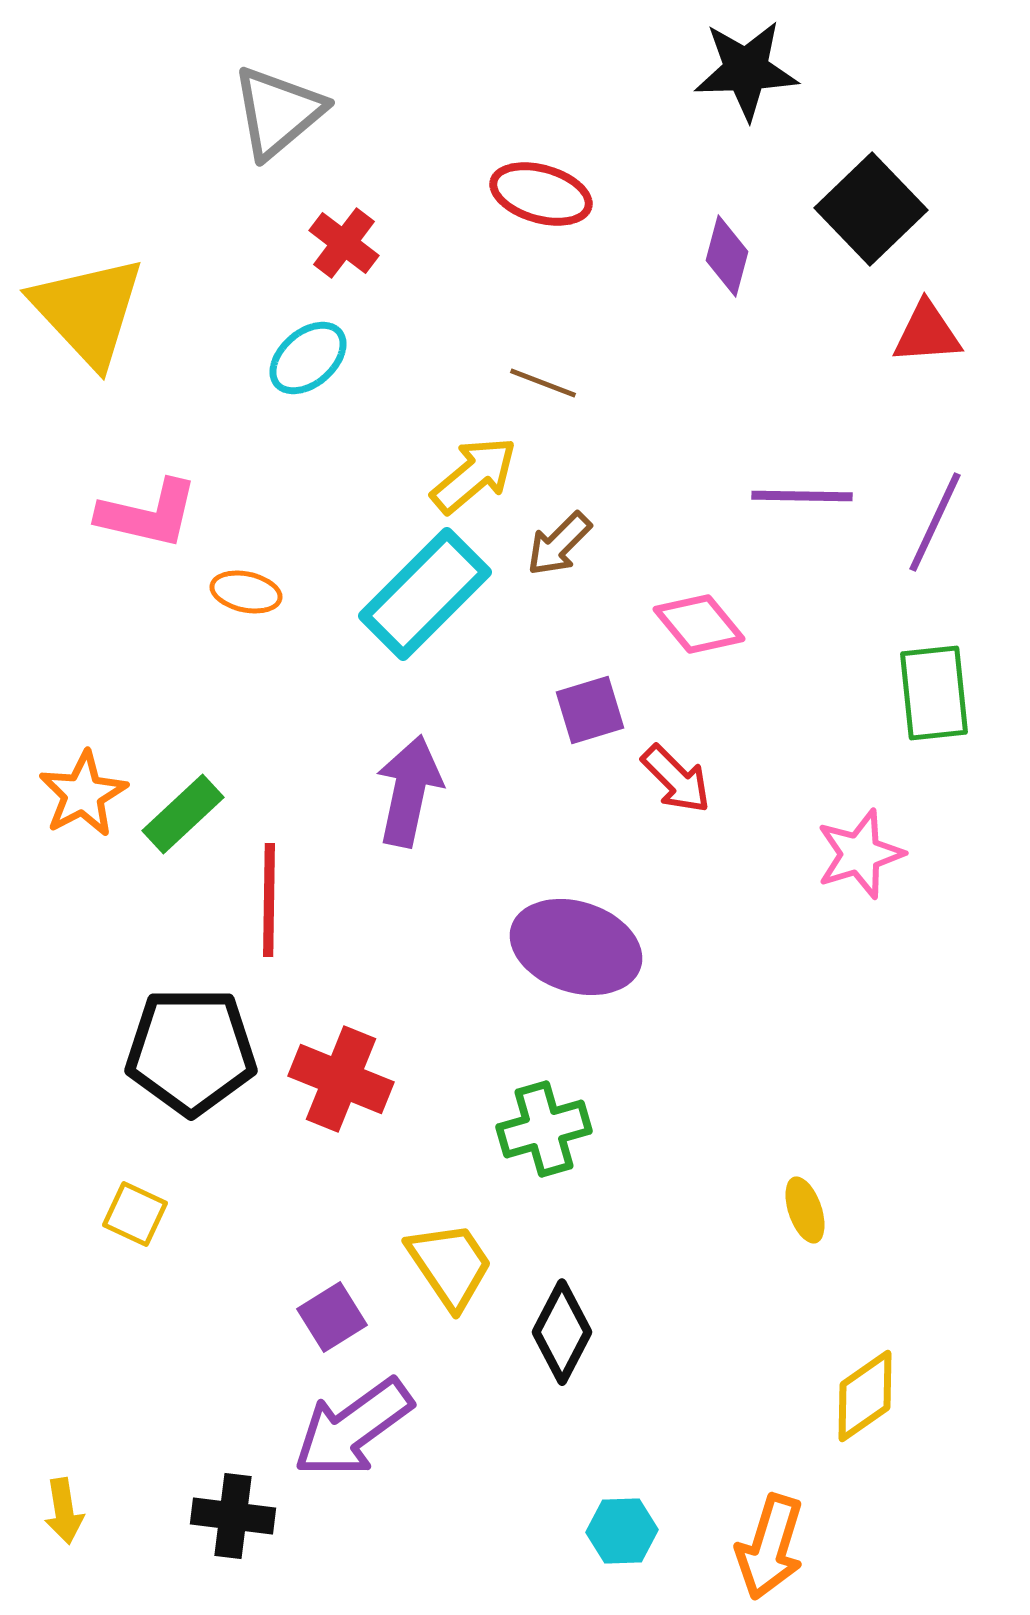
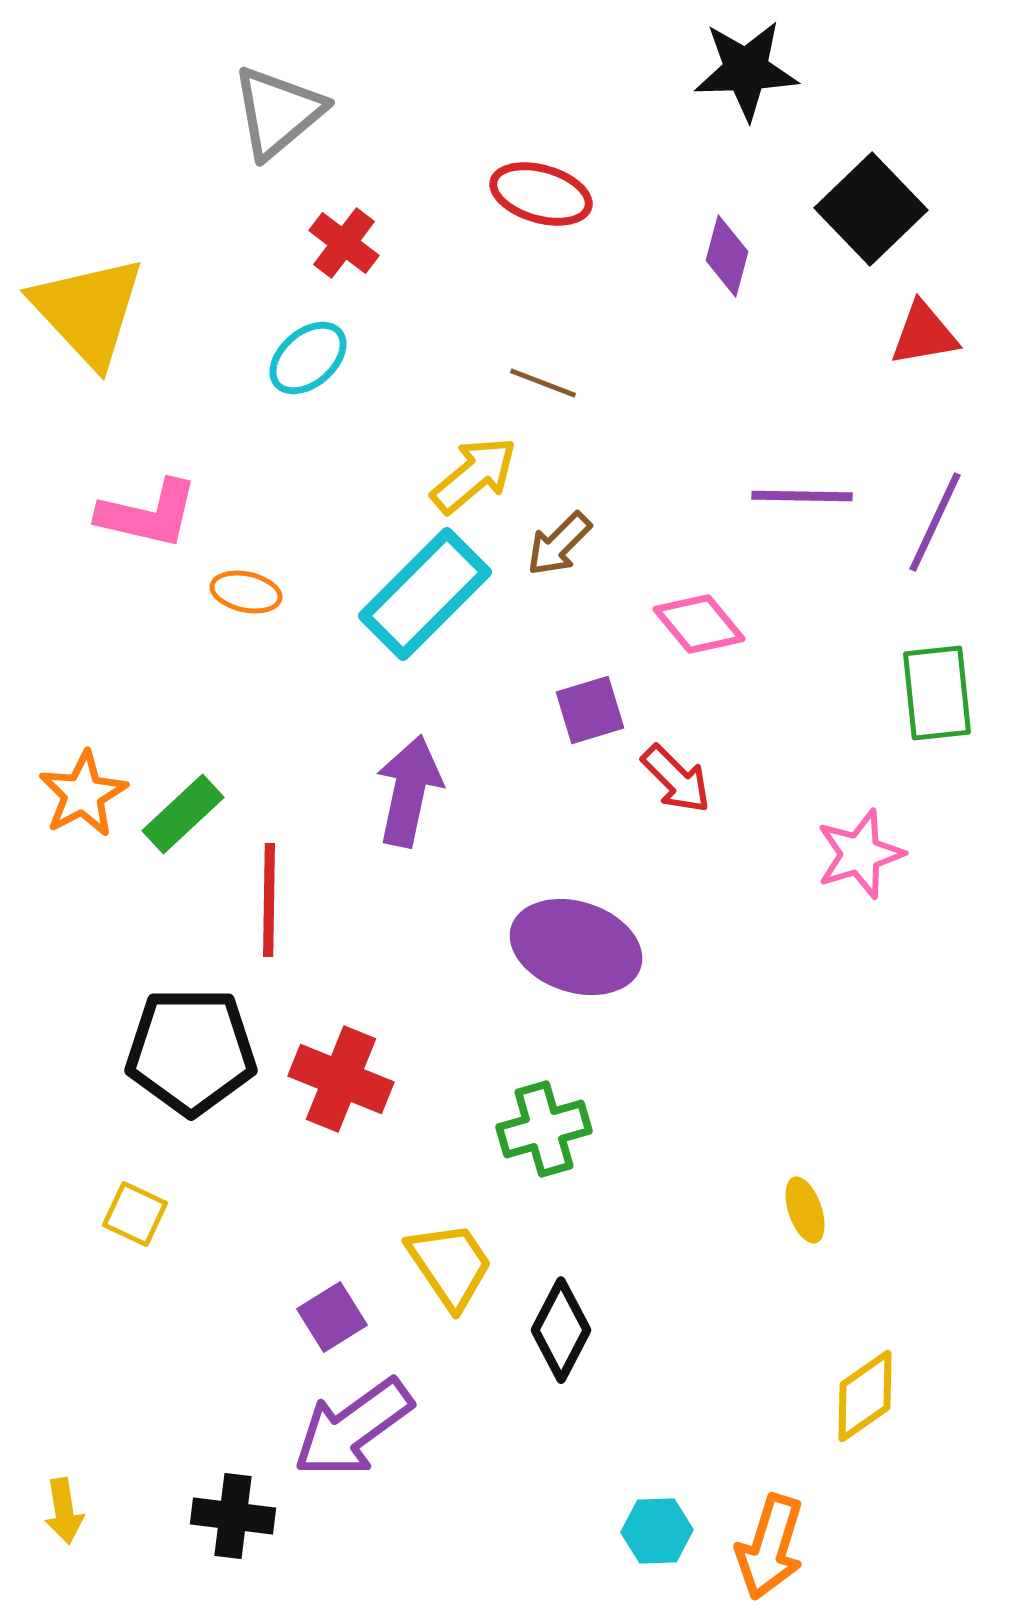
red triangle at (927, 333): moved 3 px left, 1 px down; rotated 6 degrees counterclockwise
green rectangle at (934, 693): moved 3 px right
black diamond at (562, 1332): moved 1 px left, 2 px up
cyan hexagon at (622, 1531): moved 35 px right
